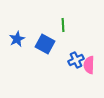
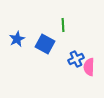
blue cross: moved 1 px up
pink semicircle: moved 2 px down
